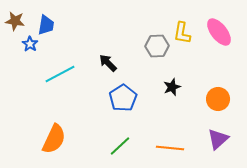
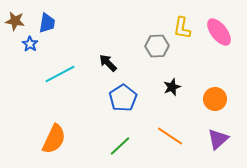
blue trapezoid: moved 1 px right, 2 px up
yellow L-shape: moved 5 px up
orange circle: moved 3 px left
orange line: moved 12 px up; rotated 28 degrees clockwise
